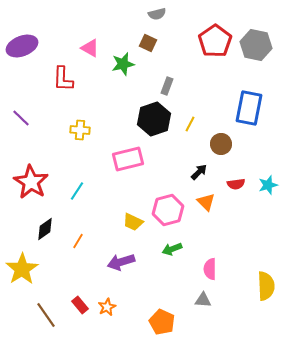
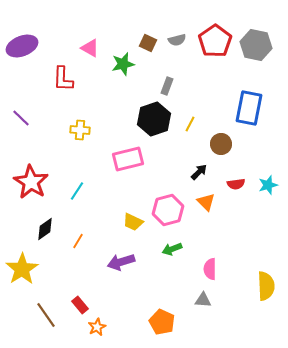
gray semicircle: moved 20 px right, 26 px down
orange star: moved 10 px left, 20 px down
